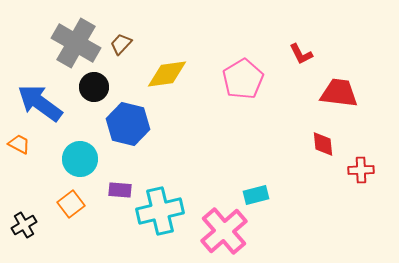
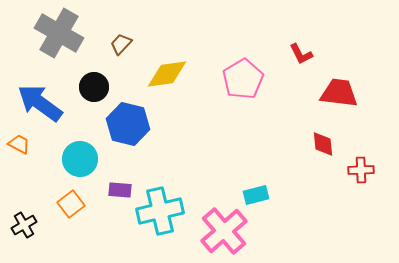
gray cross: moved 17 px left, 10 px up
